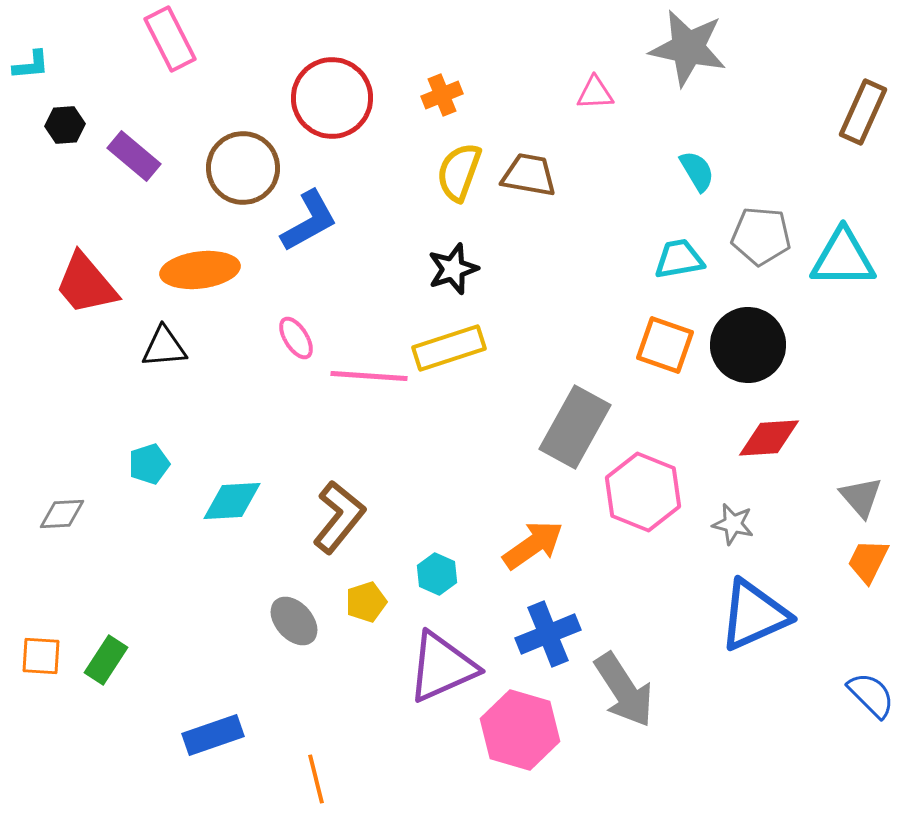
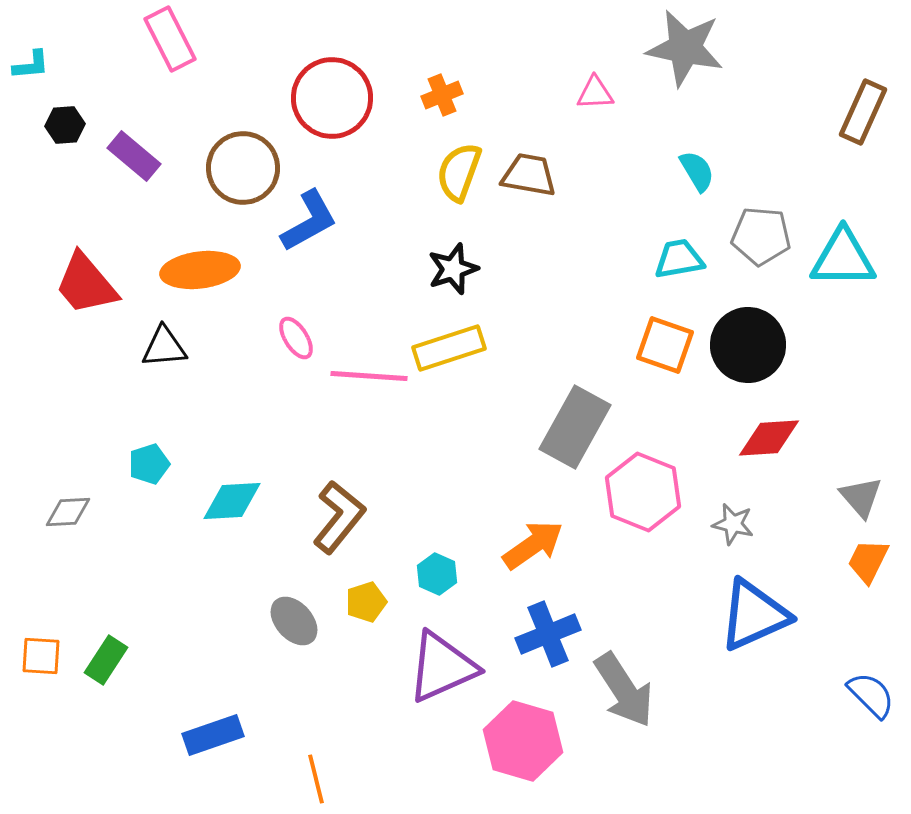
gray star at (688, 48): moved 3 px left
gray diamond at (62, 514): moved 6 px right, 2 px up
pink hexagon at (520, 730): moved 3 px right, 11 px down
